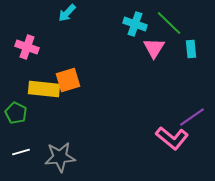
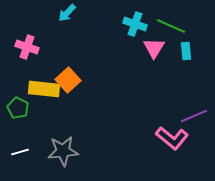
green line: moved 2 px right, 3 px down; rotated 20 degrees counterclockwise
cyan rectangle: moved 5 px left, 2 px down
orange square: rotated 25 degrees counterclockwise
green pentagon: moved 2 px right, 5 px up
purple line: moved 2 px right, 1 px up; rotated 12 degrees clockwise
white line: moved 1 px left
gray star: moved 3 px right, 6 px up
